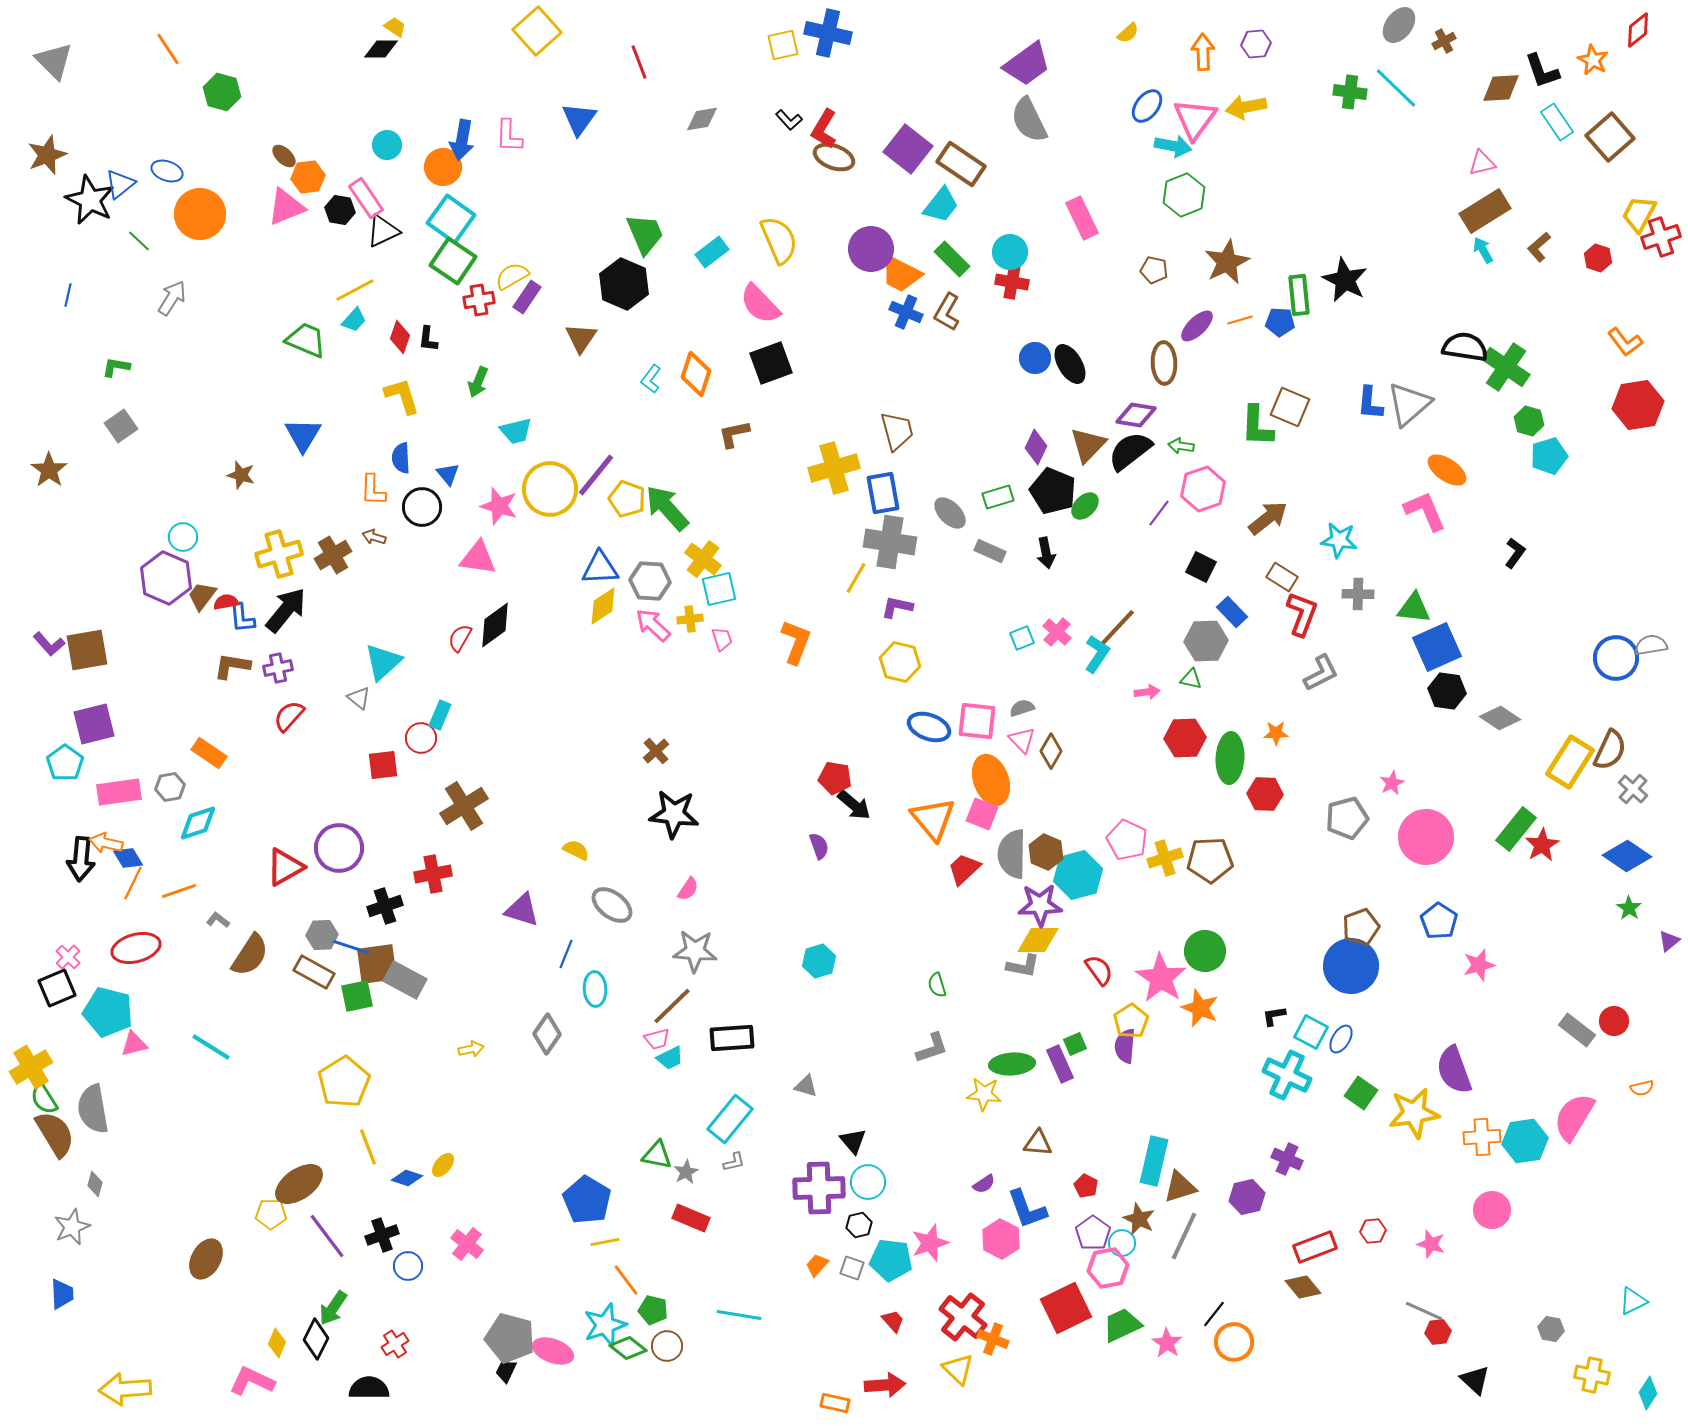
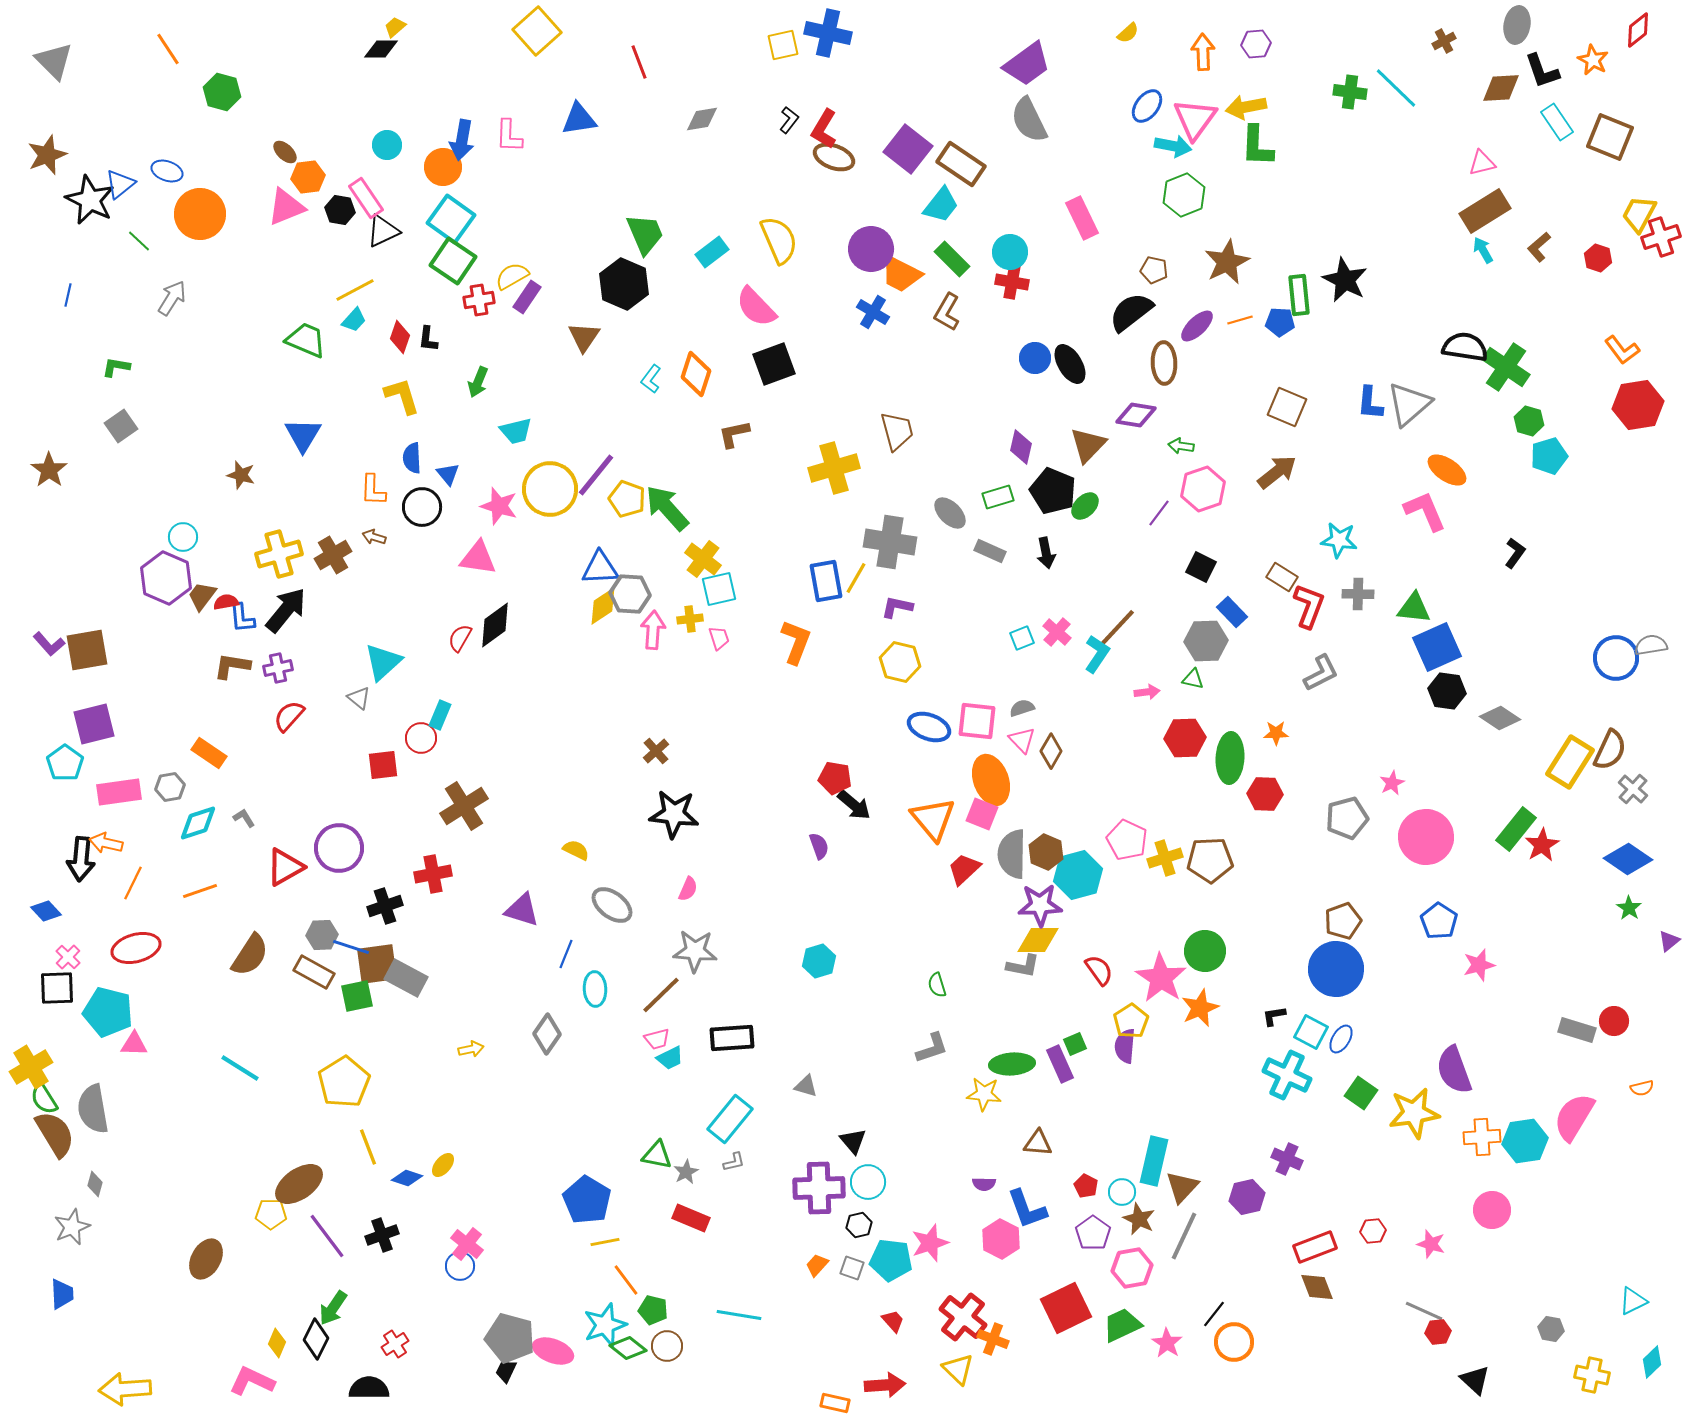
gray ellipse at (1399, 25): moved 118 px right; rotated 27 degrees counterclockwise
yellow trapezoid at (395, 27): rotated 75 degrees counterclockwise
blue triangle at (579, 119): rotated 45 degrees clockwise
black L-shape at (789, 120): rotated 100 degrees counterclockwise
brown square at (1610, 137): rotated 27 degrees counterclockwise
brown ellipse at (284, 156): moved 1 px right, 4 px up
pink semicircle at (760, 304): moved 4 px left, 3 px down
blue cross at (906, 312): moved 33 px left; rotated 8 degrees clockwise
brown triangle at (581, 338): moved 3 px right, 1 px up
orange L-shape at (1625, 342): moved 3 px left, 8 px down
black square at (771, 363): moved 3 px right, 1 px down
brown square at (1290, 407): moved 3 px left
green L-shape at (1257, 426): moved 280 px up
purple diamond at (1036, 447): moved 15 px left; rotated 12 degrees counterclockwise
black semicircle at (1130, 451): moved 1 px right, 139 px up
blue semicircle at (401, 458): moved 11 px right
blue rectangle at (883, 493): moved 57 px left, 88 px down
brown arrow at (1268, 518): moved 9 px right, 46 px up
gray hexagon at (650, 581): moved 20 px left, 13 px down
red L-shape at (1302, 614): moved 7 px right, 8 px up
pink arrow at (653, 625): moved 5 px down; rotated 51 degrees clockwise
pink trapezoid at (722, 639): moved 3 px left, 1 px up
green triangle at (1191, 679): moved 2 px right
blue diamond at (1627, 856): moved 1 px right, 3 px down
blue diamond at (128, 858): moved 82 px left, 53 px down; rotated 12 degrees counterclockwise
pink semicircle at (688, 889): rotated 10 degrees counterclockwise
orange line at (179, 891): moved 21 px right
gray L-shape at (218, 920): moved 26 px right, 102 px up; rotated 20 degrees clockwise
brown pentagon at (1361, 927): moved 18 px left, 6 px up
blue circle at (1351, 966): moved 15 px left, 3 px down
gray rectangle at (405, 980): moved 1 px right, 2 px up
black square at (57, 988): rotated 21 degrees clockwise
brown line at (672, 1006): moved 11 px left, 11 px up
orange star at (1200, 1008): rotated 27 degrees clockwise
gray rectangle at (1577, 1030): rotated 21 degrees counterclockwise
pink triangle at (134, 1044): rotated 16 degrees clockwise
cyan line at (211, 1047): moved 29 px right, 21 px down
purple semicircle at (984, 1184): rotated 35 degrees clockwise
brown triangle at (1180, 1187): moved 2 px right; rotated 30 degrees counterclockwise
cyan circle at (1122, 1243): moved 51 px up
blue circle at (408, 1266): moved 52 px right
pink hexagon at (1108, 1268): moved 24 px right
brown diamond at (1303, 1287): moved 14 px right; rotated 18 degrees clockwise
cyan diamond at (1648, 1393): moved 4 px right, 31 px up; rotated 12 degrees clockwise
